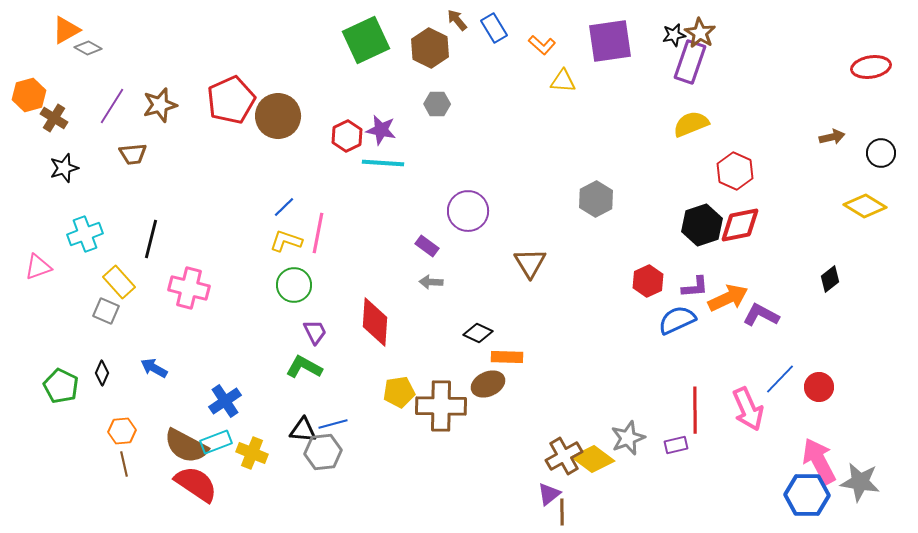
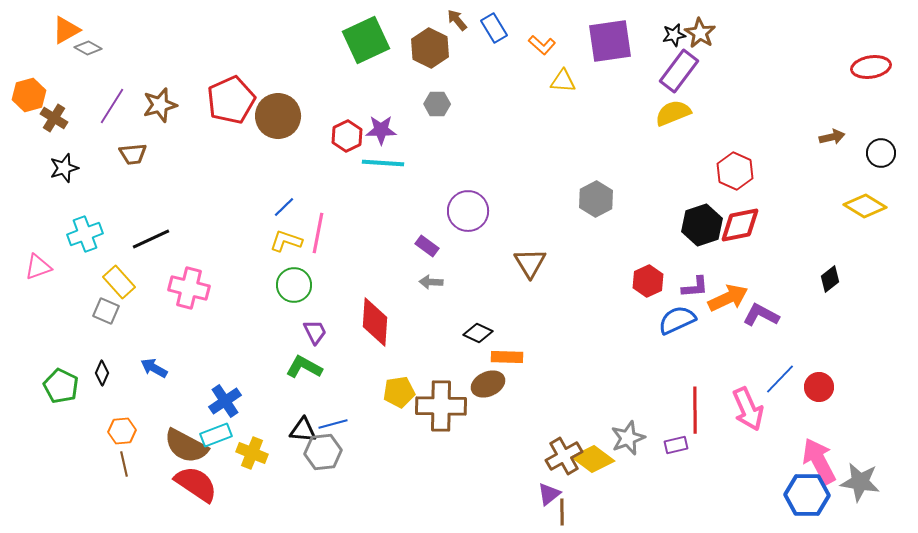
purple rectangle at (690, 62): moved 11 px left, 9 px down; rotated 18 degrees clockwise
yellow semicircle at (691, 124): moved 18 px left, 11 px up
purple star at (381, 130): rotated 12 degrees counterclockwise
black line at (151, 239): rotated 51 degrees clockwise
cyan rectangle at (216, 442): moved 7 px up
